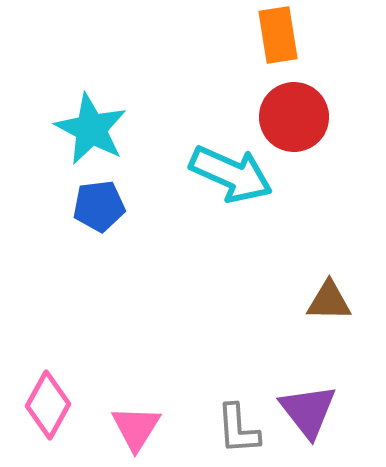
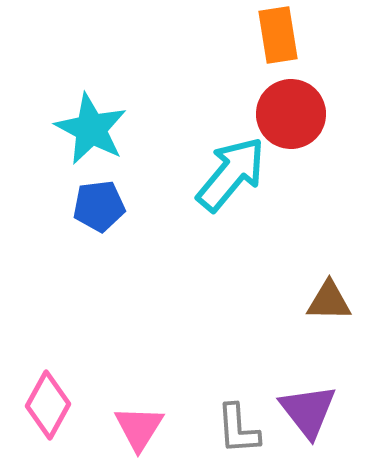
red circle: moved 3 px left, 3 px up
cyan arrow: rotated 74 degrees counterclockwise
pink triangle: moved 3 px right
